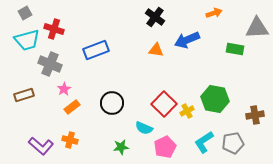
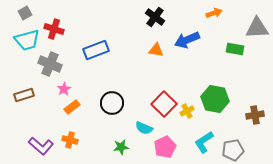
gray pentagon: moved 7 px down
